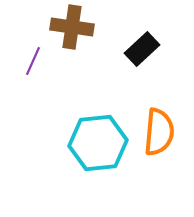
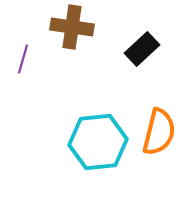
purple line: moved 10 px left, 2 px up; rotated 8 degrees counterclockwise
orange semicircle: rotated 9 degrees clockwise
cyan hexagon: moved 1 px up
